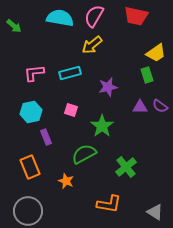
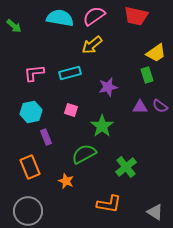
pink semicircle: rotated 25 degrees clockwise
